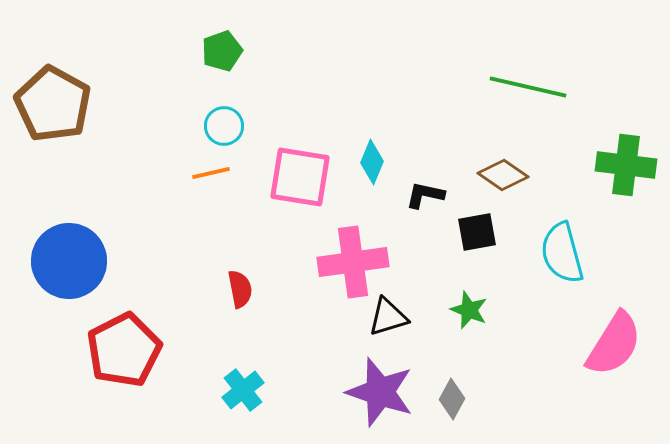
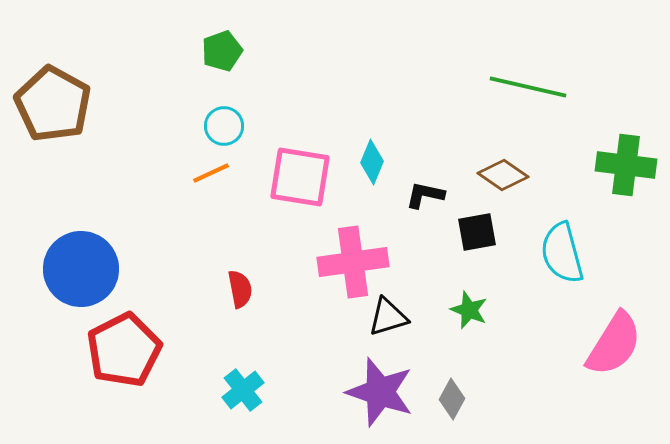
orange line: rotated 12 degrees counterclockwise
blue circle: moved 12 px right, 8 px down
